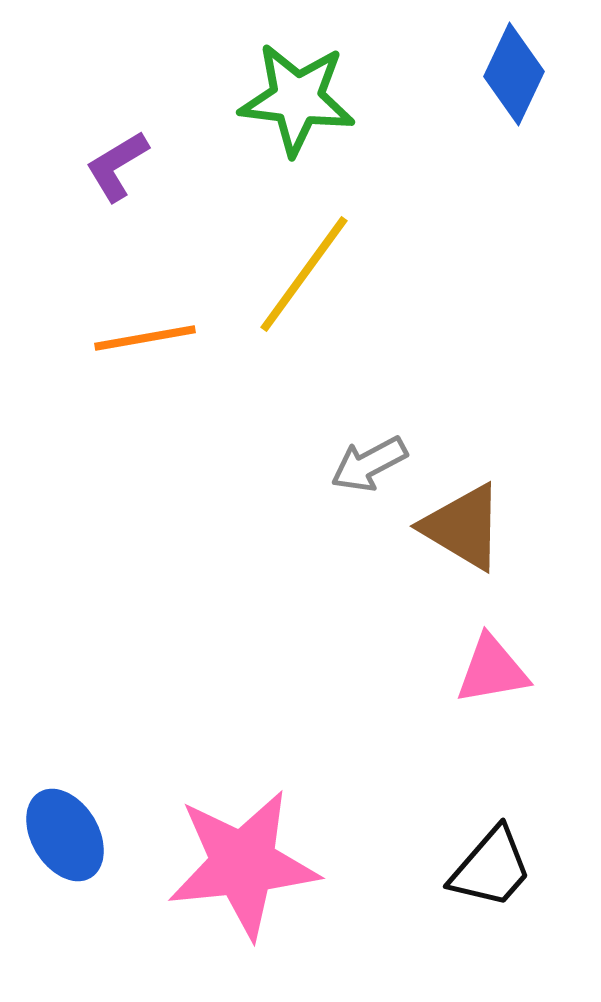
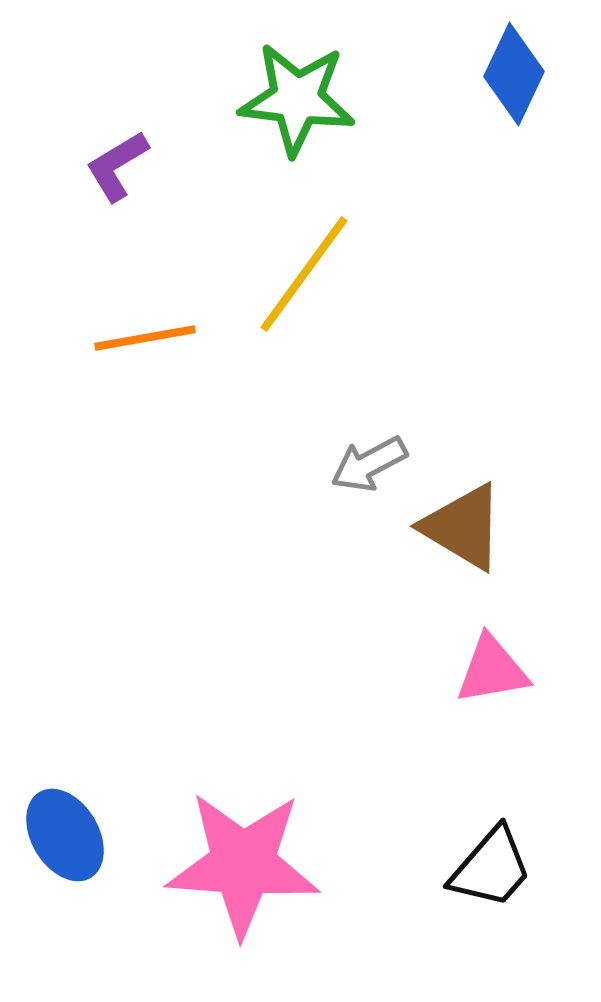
pink star: rotated 10 degrees clockwise
